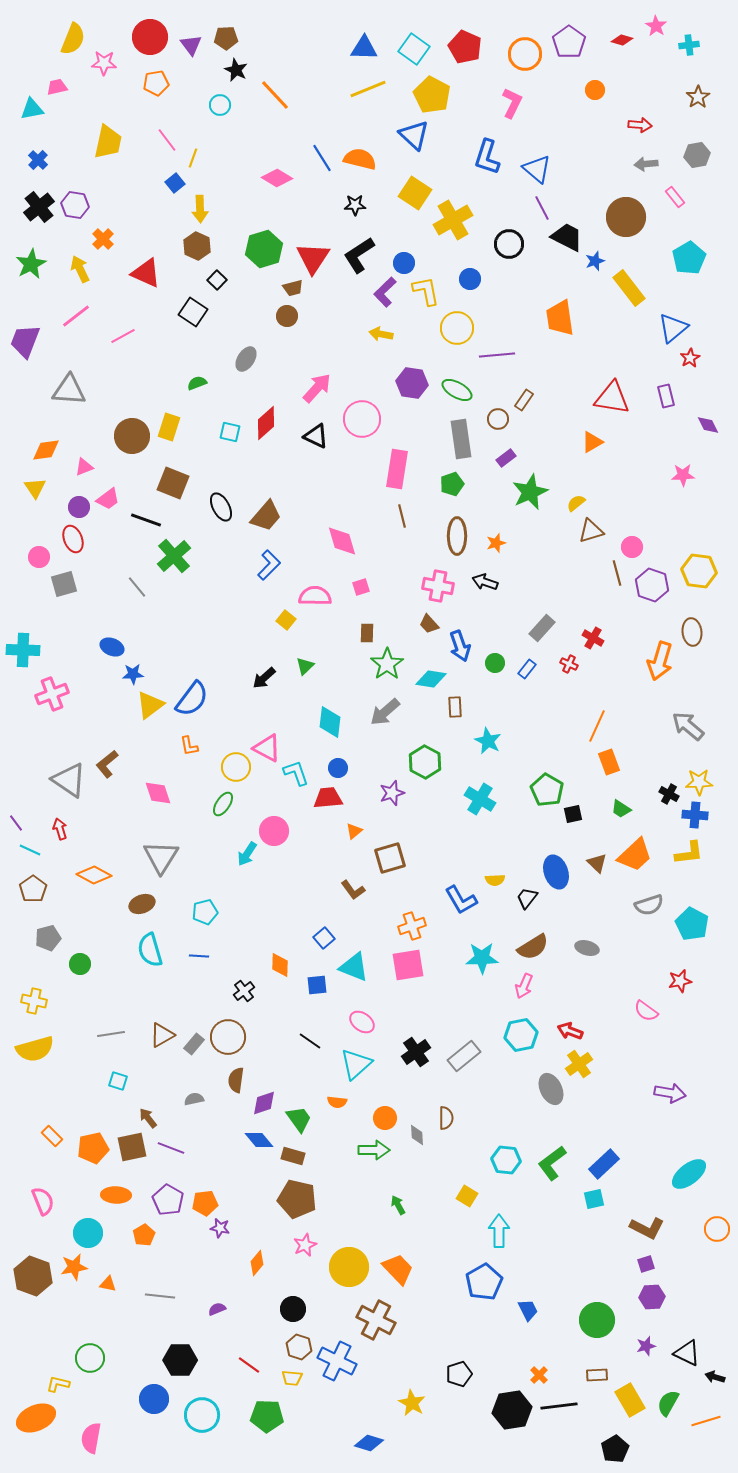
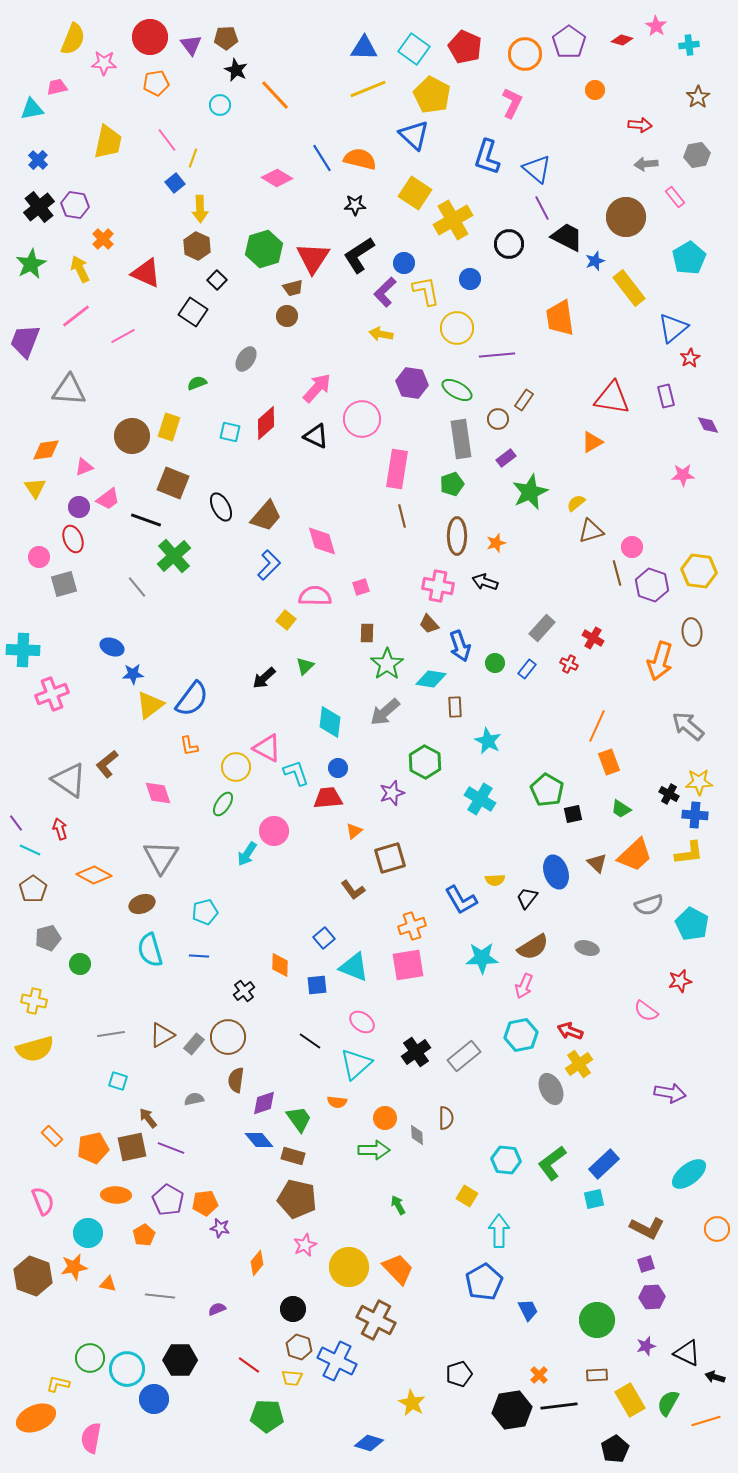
pink diamond at (342, 541): moved 20 px left
cyan circle at (202, 1415): moved 75 px left, 46 px up
